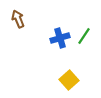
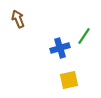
blue cross: moved 10 px down
yellow square: rotated 30 degrees clockwise
